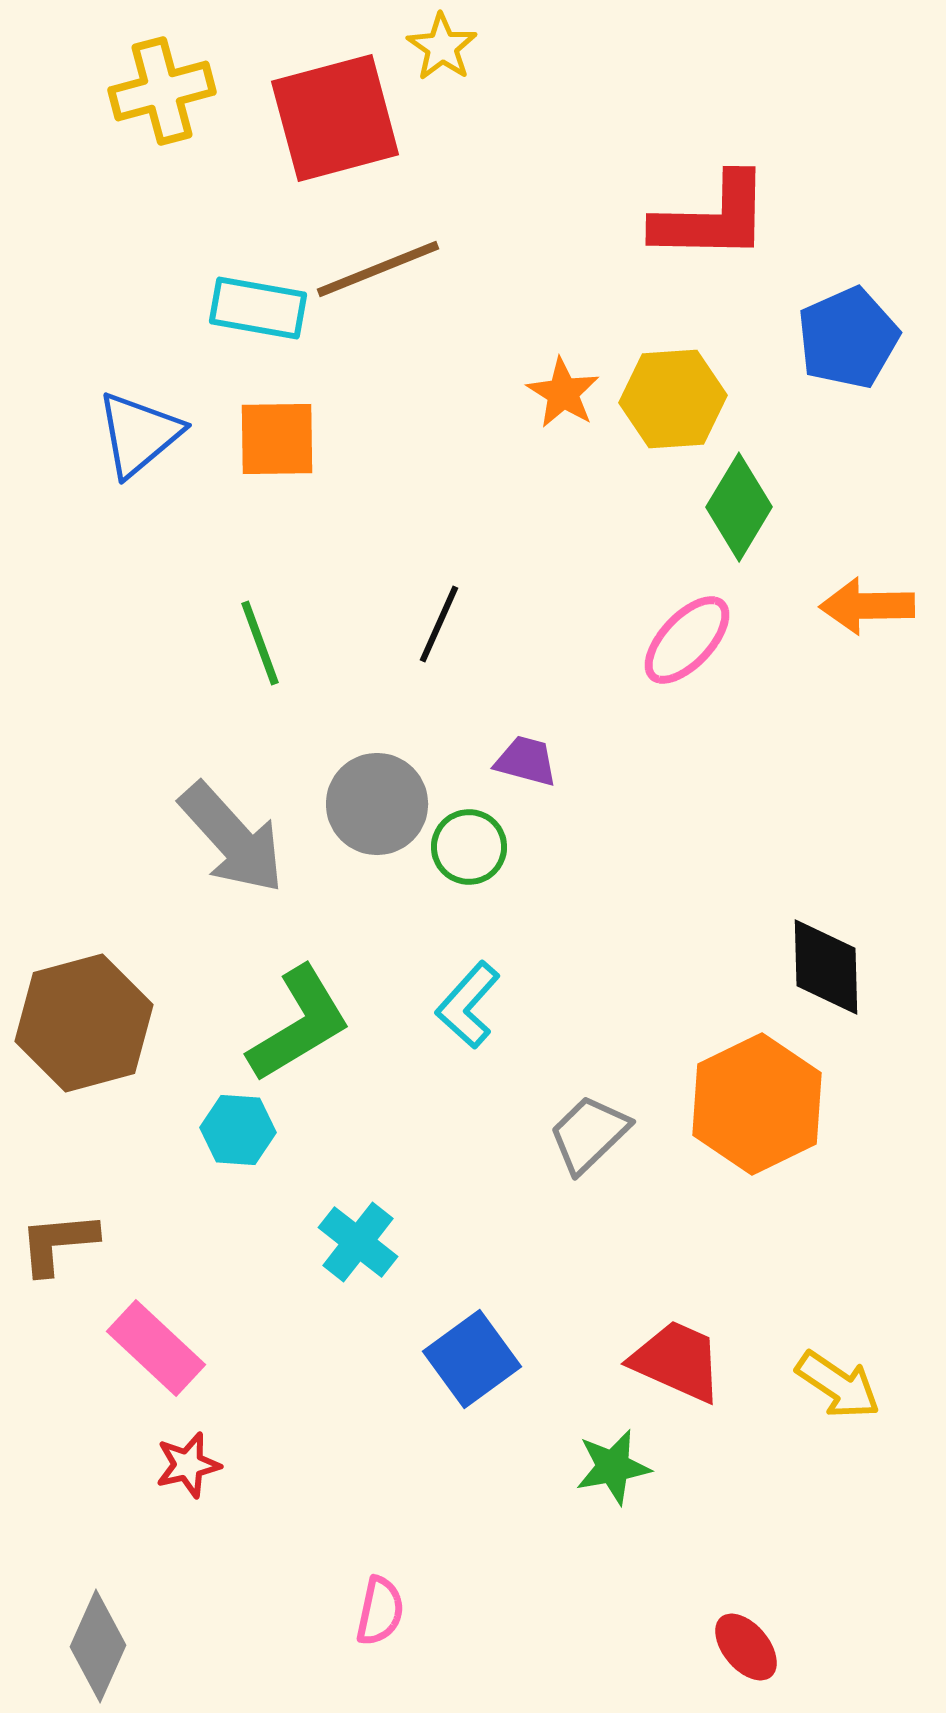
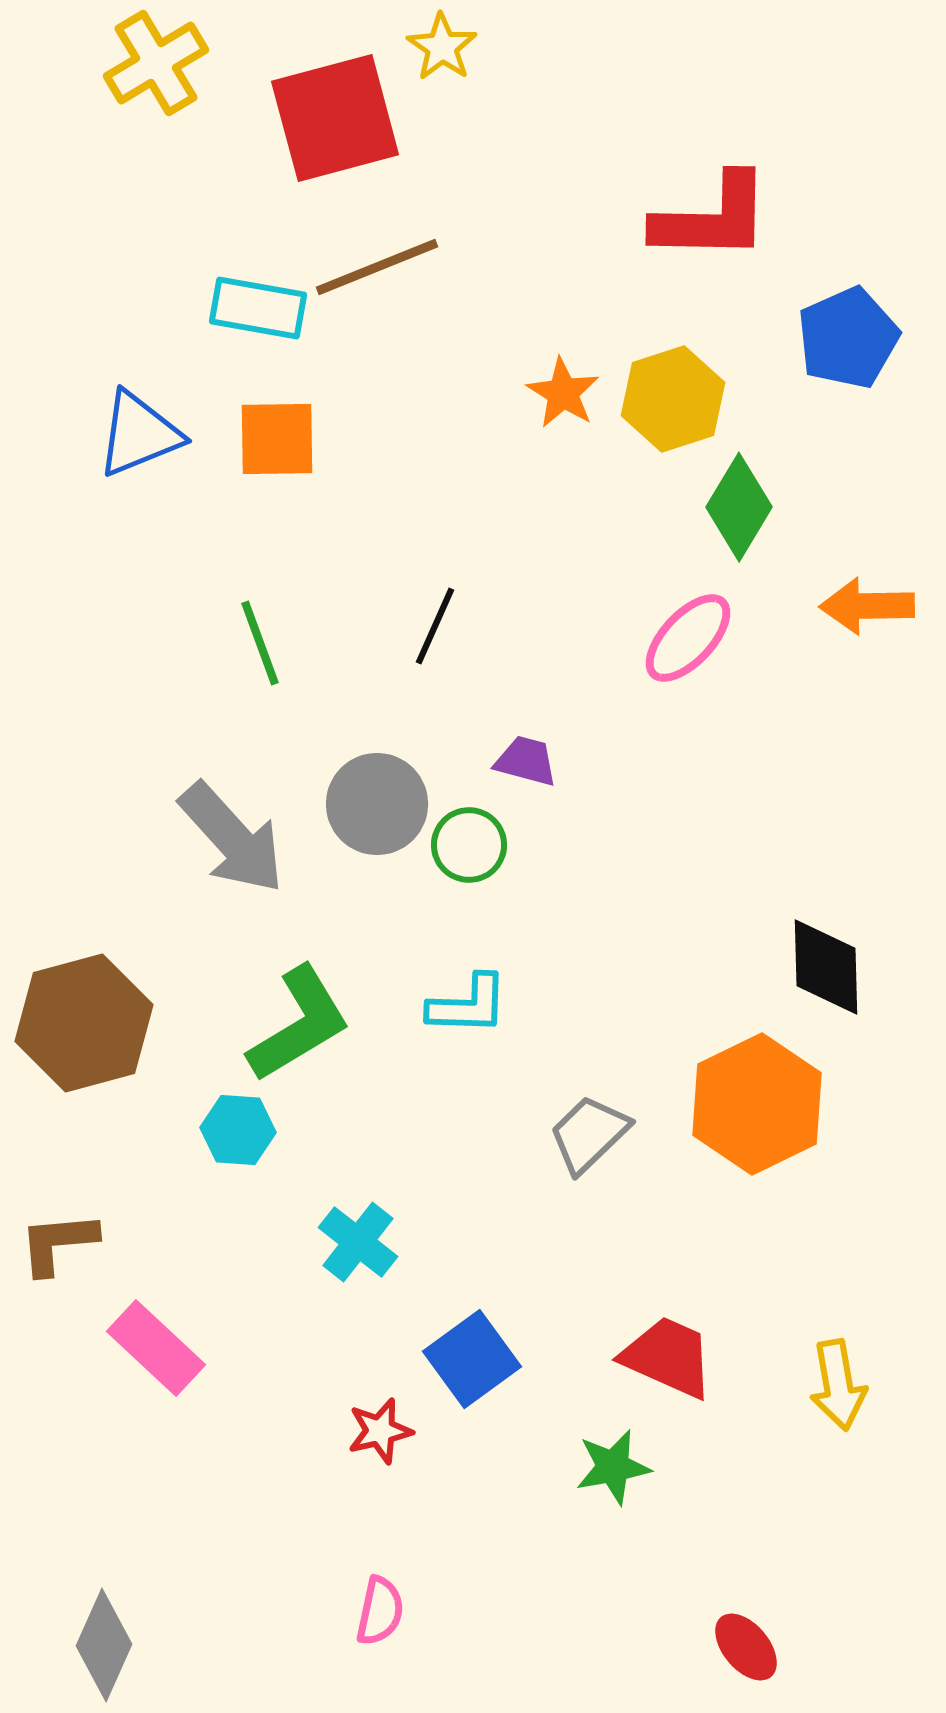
yellow cross: moved 6 px left, 28 px up; rotated 16 degrees counterclockwise
brown line: moved 1 px left, 2 px up
yellow hexagon: rotated 14 degrees counterclockwise
blue triangle: rotated 18 degrees clockwise
black line: moved 4 px left, 2 px down
pink ellipse: moved 1 px right, 2 px up
green circle: moved 2 px up
cyan L-shape: rotated 130 degrees counterclockwise
red trapezoid: moved 9 px left, 4 px up
yellow arrow: rotated 46 degrees clockwise
red star: moved 192 px right, 34 px up
gray diamond: moved 6 px right, 1 px up
